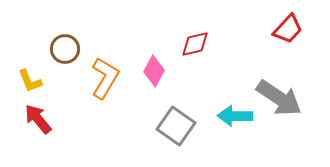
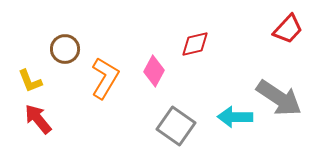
cyan arrow: moved 1 px down
